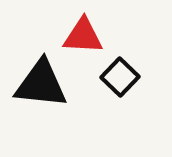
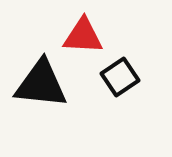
black square: rotated 12 degrees clockwise
